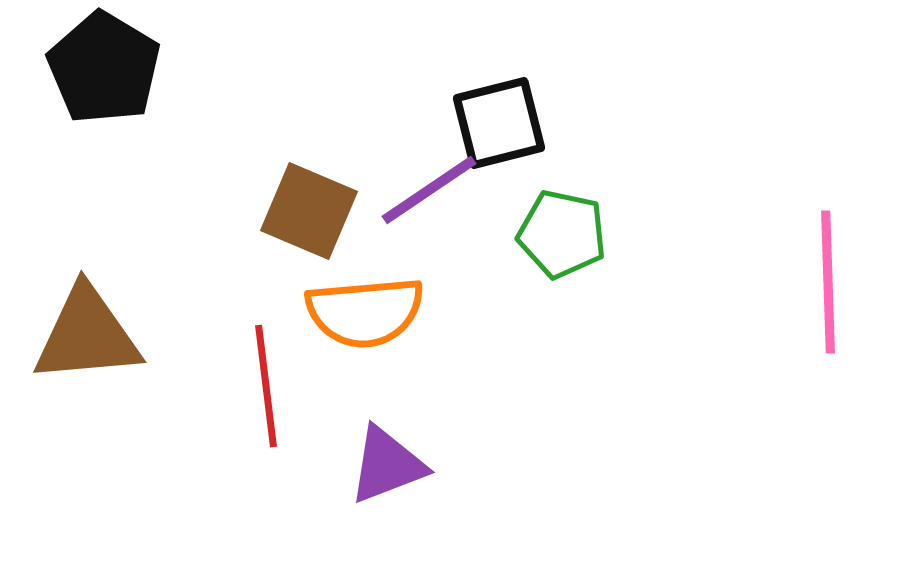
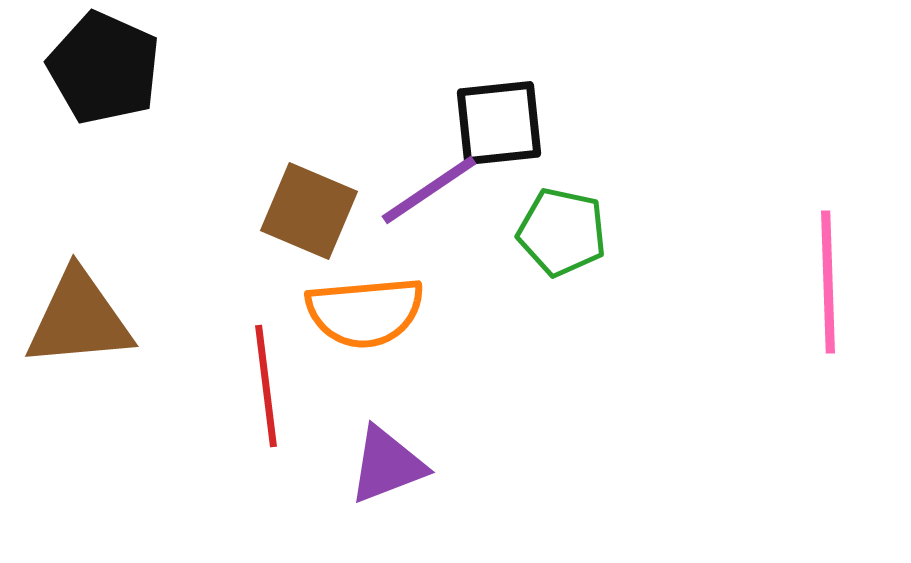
black pentagon: rotated 7 degrees counterclockwise
black square: rotated 8 degrees clockwise
green pentagon: moved 2 px up
brown triangle: moved 8 px left, 16 px up
